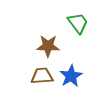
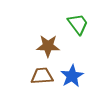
green trapezoid: moved 1 px down
blue star: moved 1 px right
